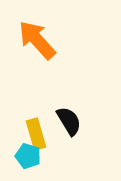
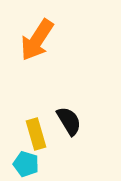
orange arrow: rotated 105 degrees counterclockwise
cyan pentagon: moved 2 px left, 8 px down
